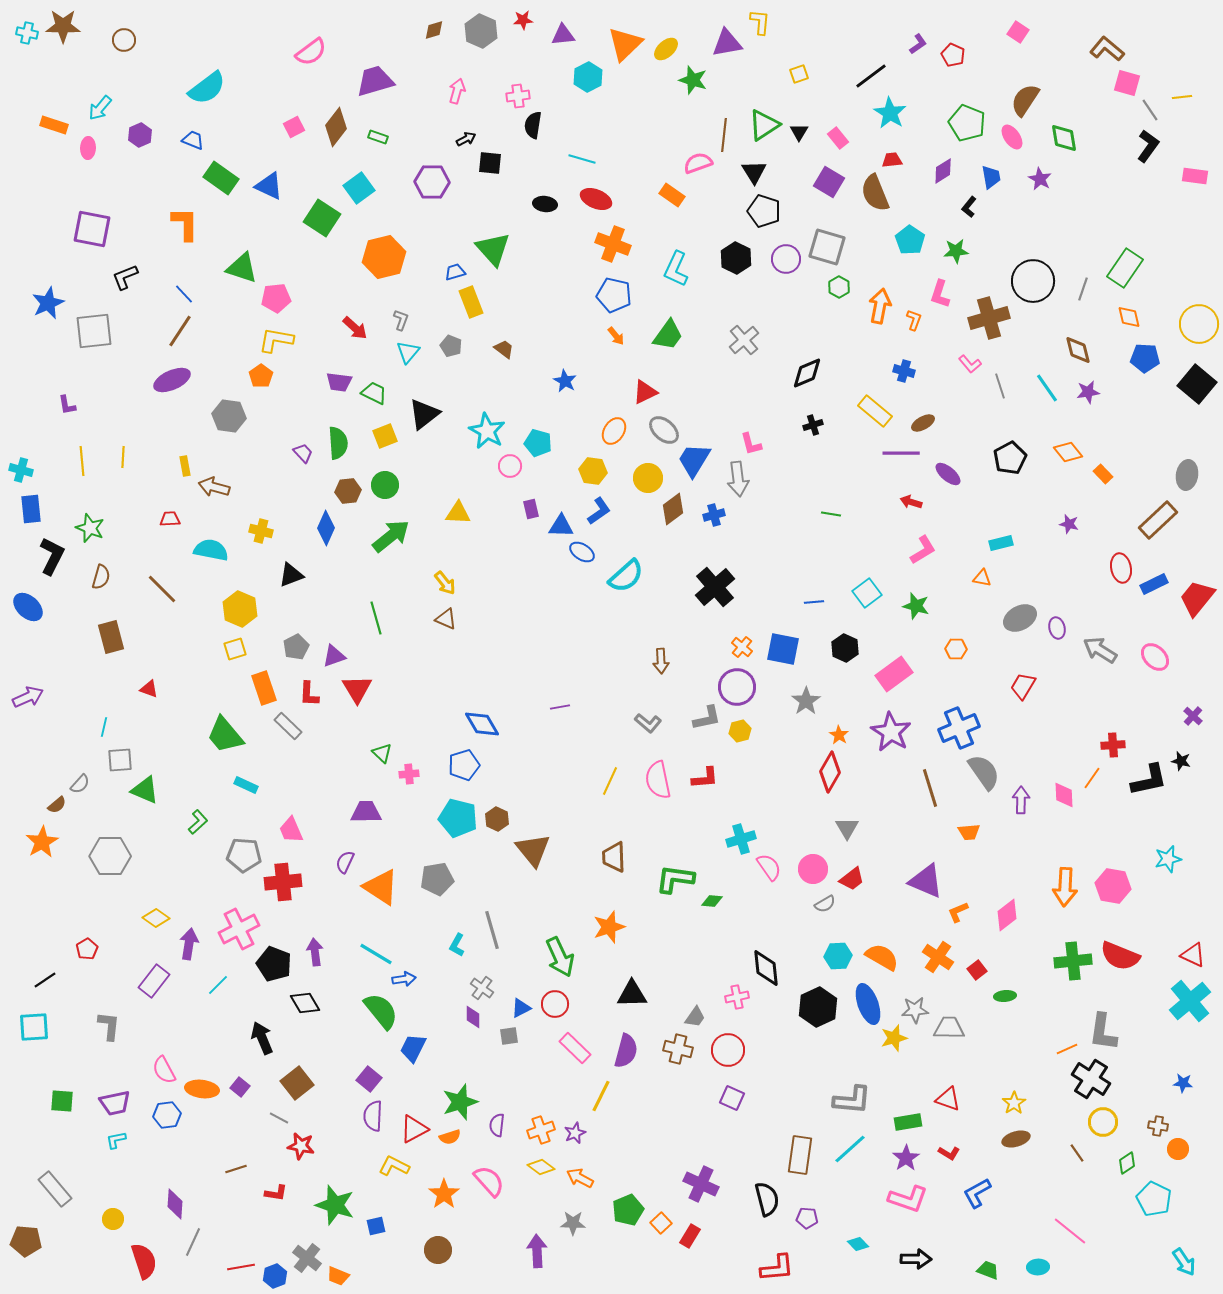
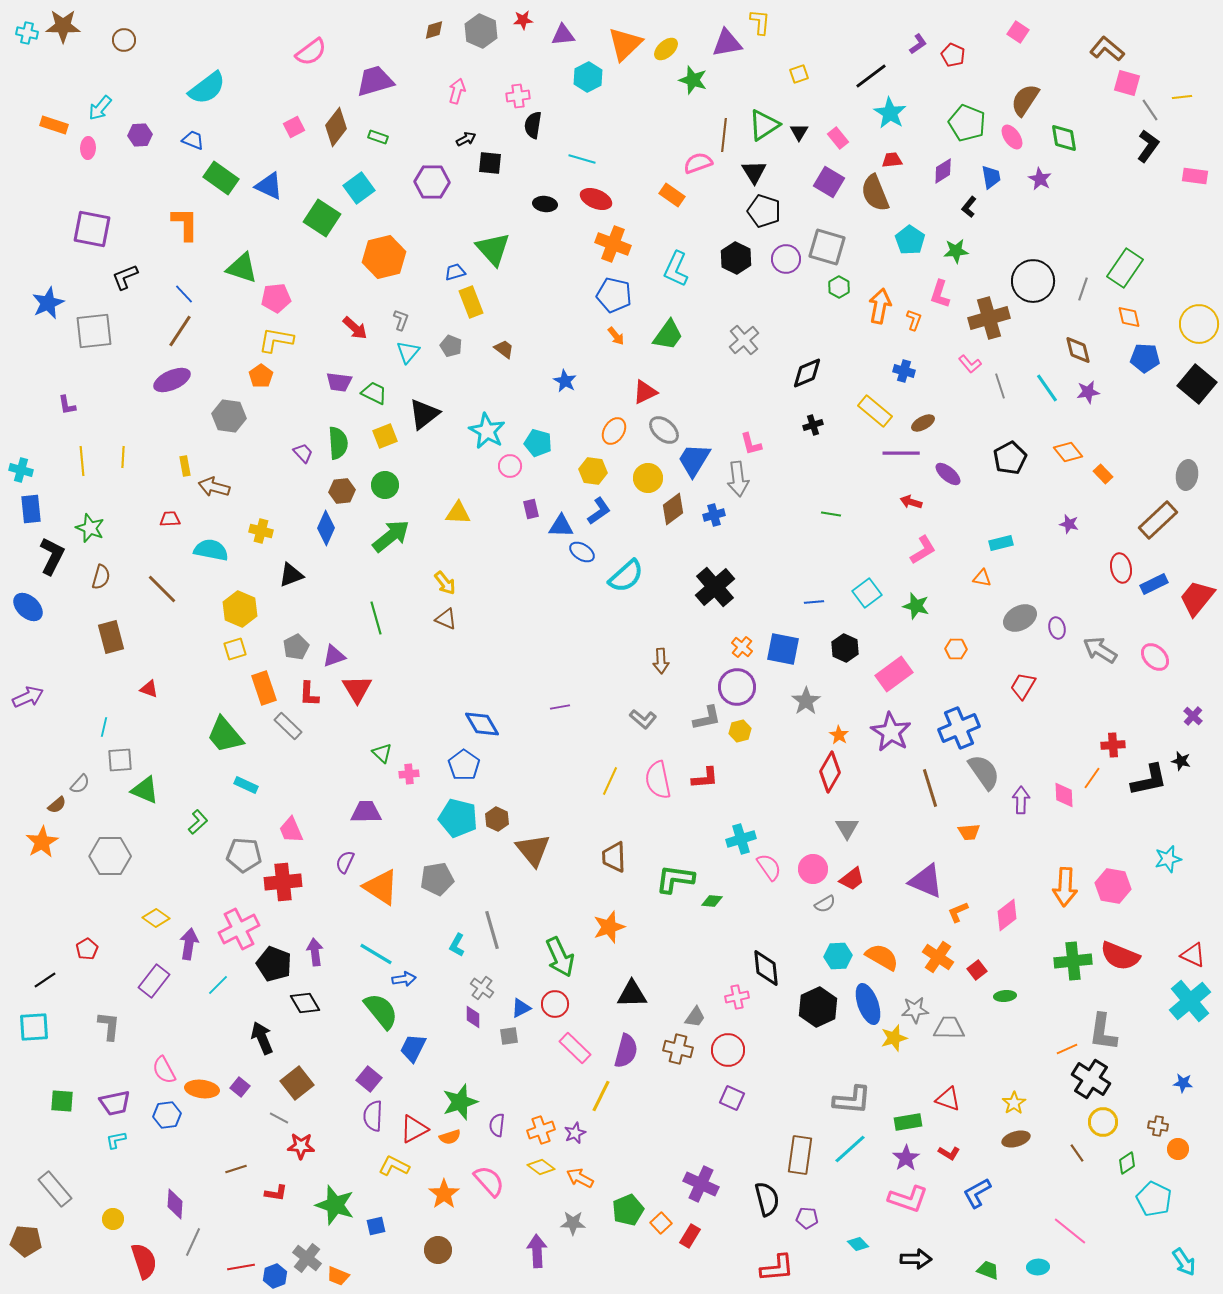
purple hexagon at (140, 135): rotated 20 degrees clockwise
brown hexagon at (348, 491): moved 6 px left
gray L-shape at (648, 723): moved 5 px left, 4 px up
blue pentagon at (464, 765): rotated 20 degrees counterclockwise
red star at (301, 1146): rotated 8 degrees counterclockwise
